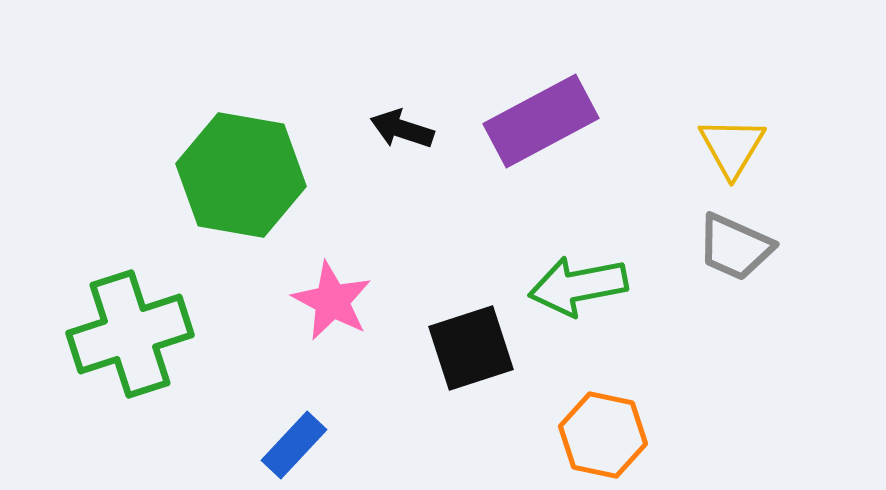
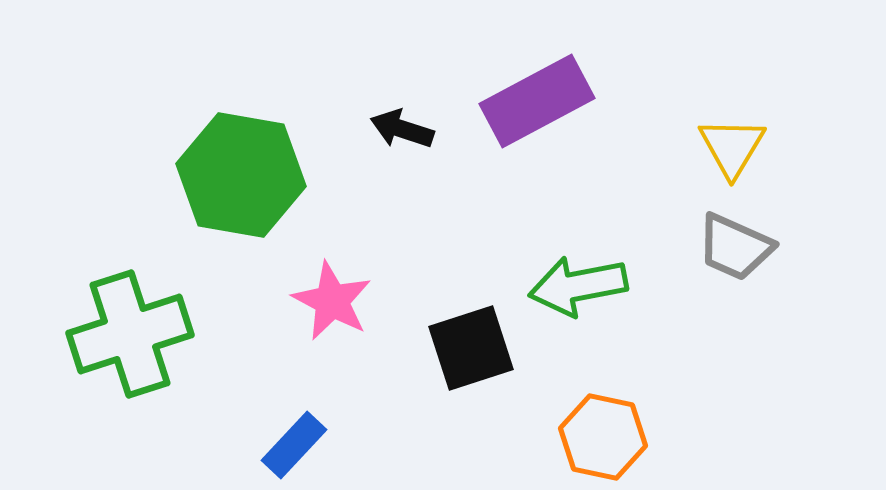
purple rectangle: moved 4 px left, 20 px up
orange hexagon: moved 2 px down
